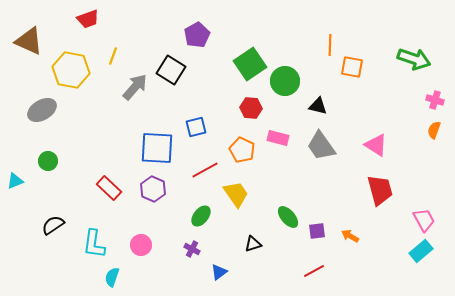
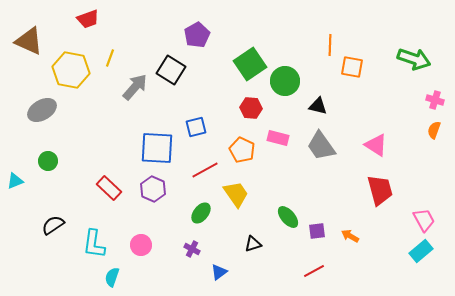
yellow line at (113, 56): moved 3 px left, 2 px down
green ellipse at (201, 216): moved 3 px up
